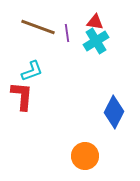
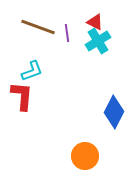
red triangle: rotated 18 degrees clockwise
cyan cross: moved 2 px right
